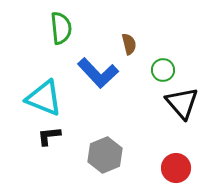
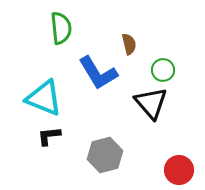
blue L-shape: rotated 12 degrees clockwise
black triangle: moved 31 px left
gray hexagon: rotated 8 degrees clockwise
red circle: moved 3 px right, 2 px down
